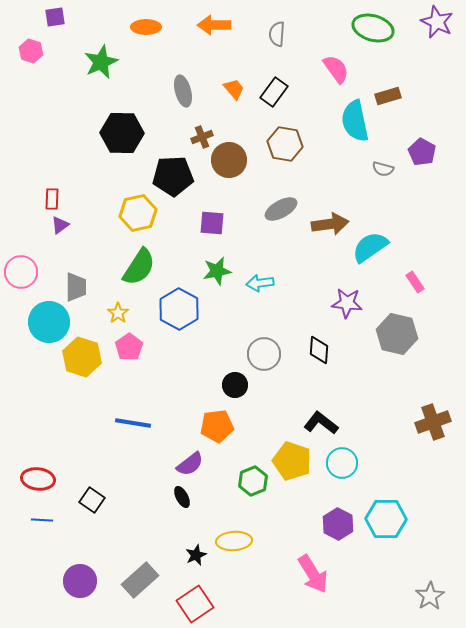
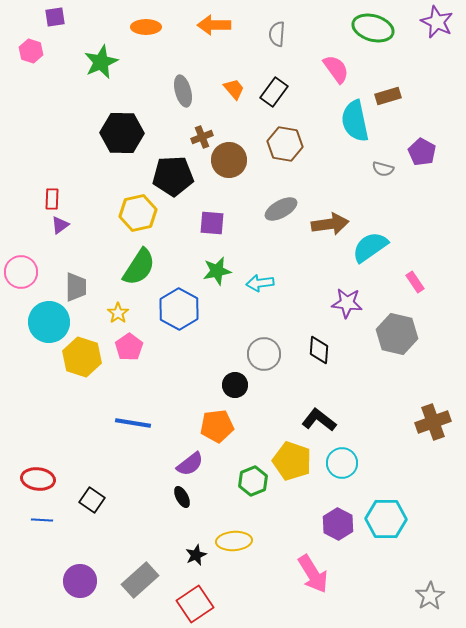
black L-shape at (321, 423): moved 2 px left, 3 px up
